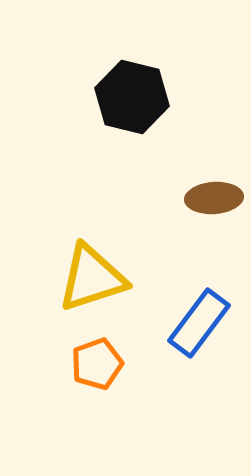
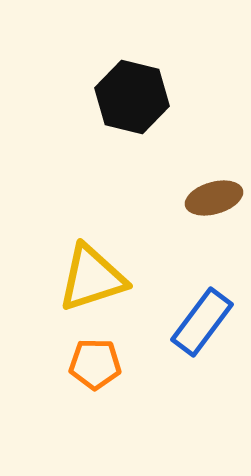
brown ellipse: rotated 12 degrees counterclockwise
blue rectangle: moved 3 px right, 1 px up
orange pentagon: moved 2 px left; rotated 21 degrees clockwise
